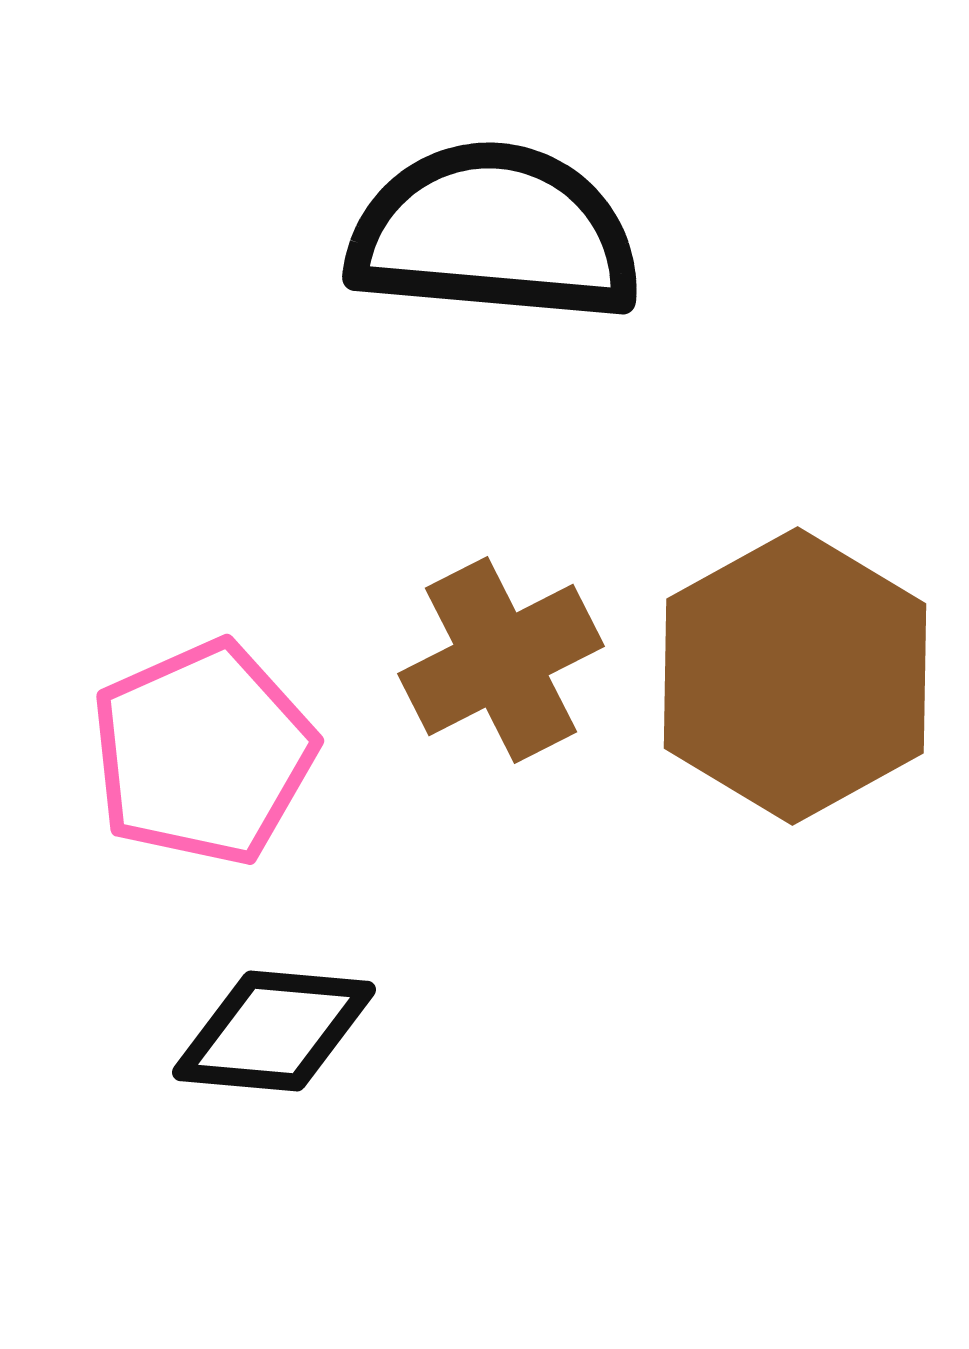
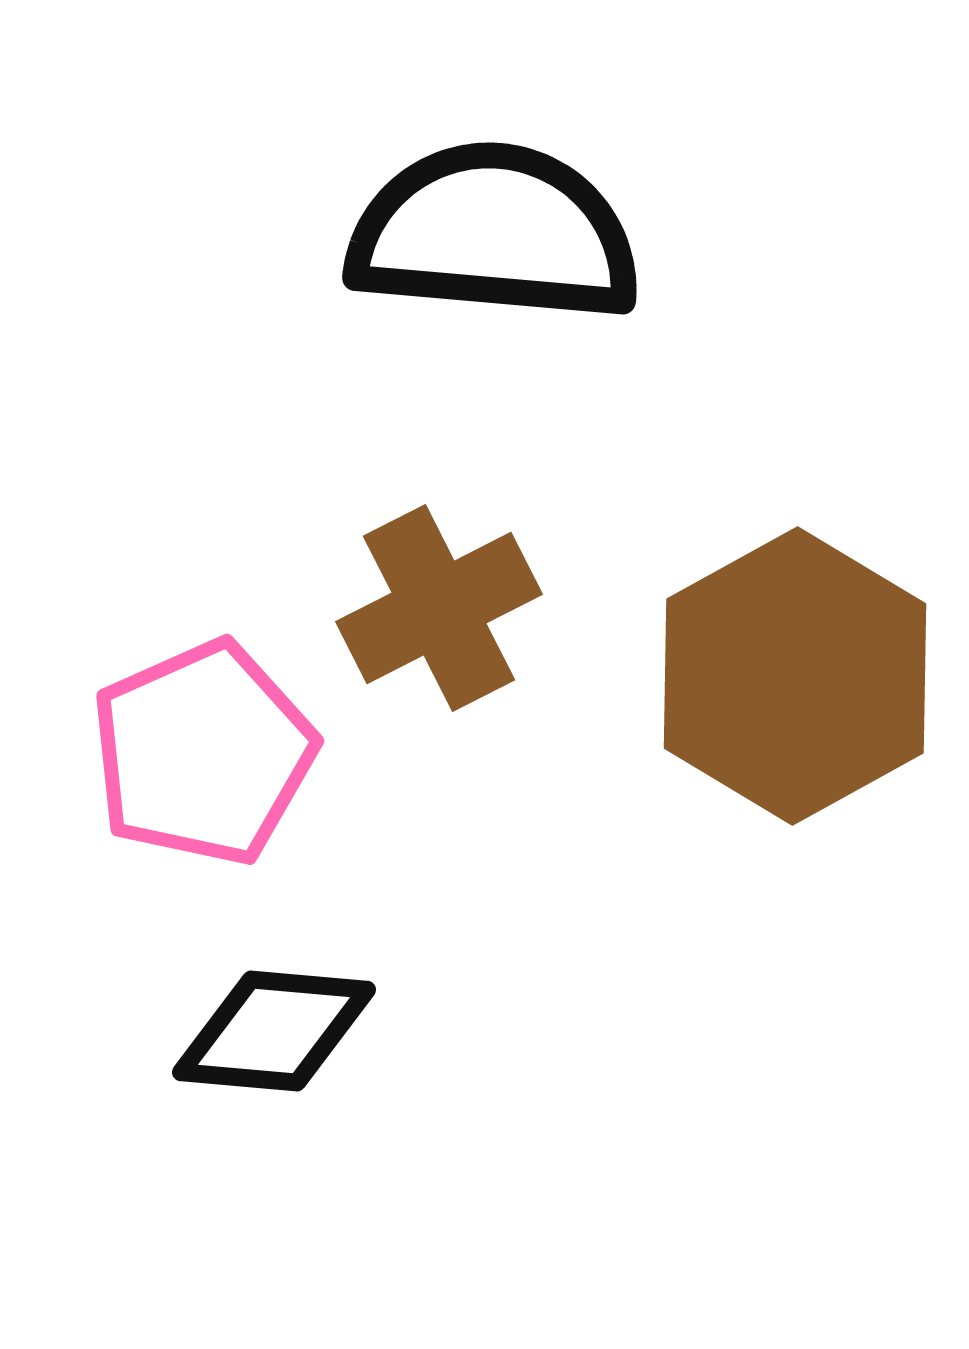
brown cross: moved 62 px left, 52 px up
